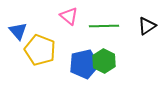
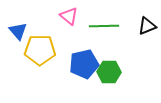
black triangle: rotated 12 degrees clockwise
yellow pentagon: rotated 20 degrees counterclockwise
green hexagon: moved 5 px right, 11 px down; rotated 25 degrees counterclockwise
